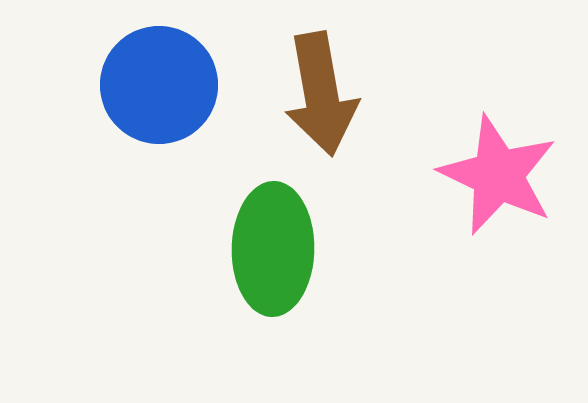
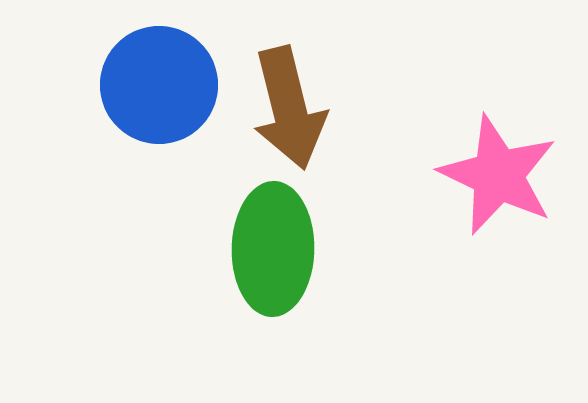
brown arrow: moved 32 px left, 14 px down; rotated 4 degrees counterclockwise
